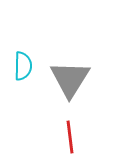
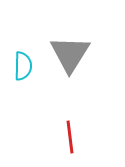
gray triangle: moved 25 px up
